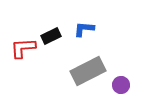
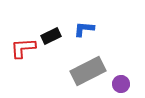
purple circle: moved 1 px up
